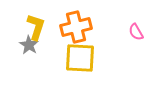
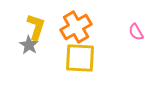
orange cross: rotated 16 degrees counterclockwise
